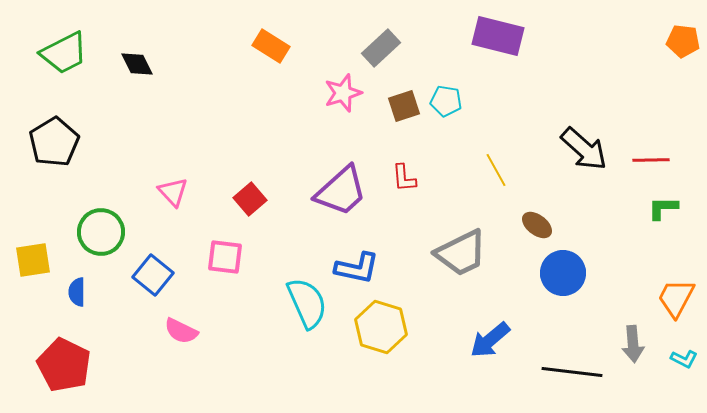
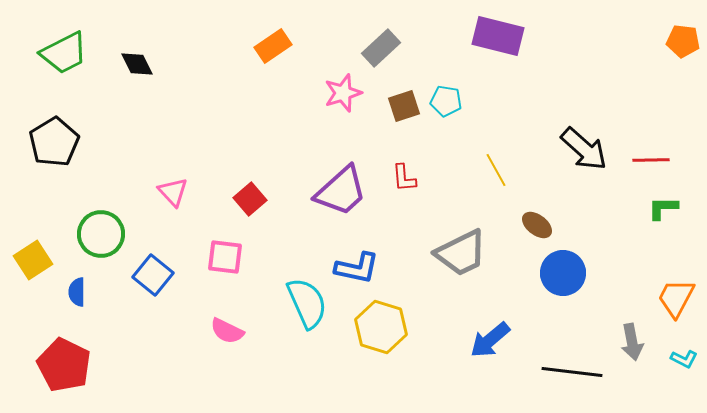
orange rectangle: moved 2 px right; rotated 66 degrees counterclockwise
green circle: moved 2 px down
yellow square: rotated 24 degrees counterclockwise
pink semicircle: moved 46 px right
gray arrow: moved 1 px left, 2 px up; rotated 6 degrees counterclockwise
